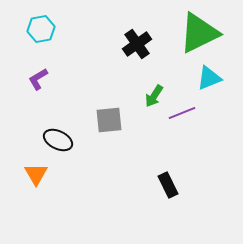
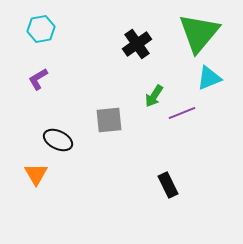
green triangle: rotated 24 degrees counterclockwise
